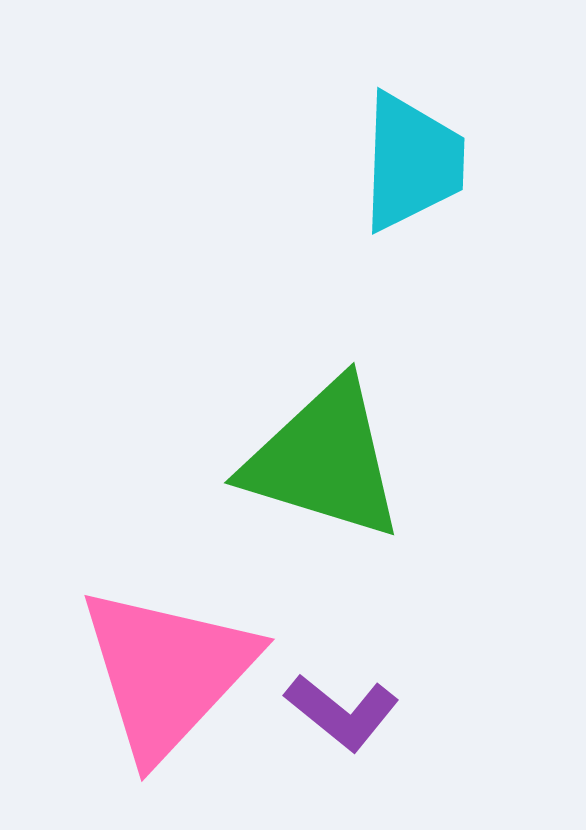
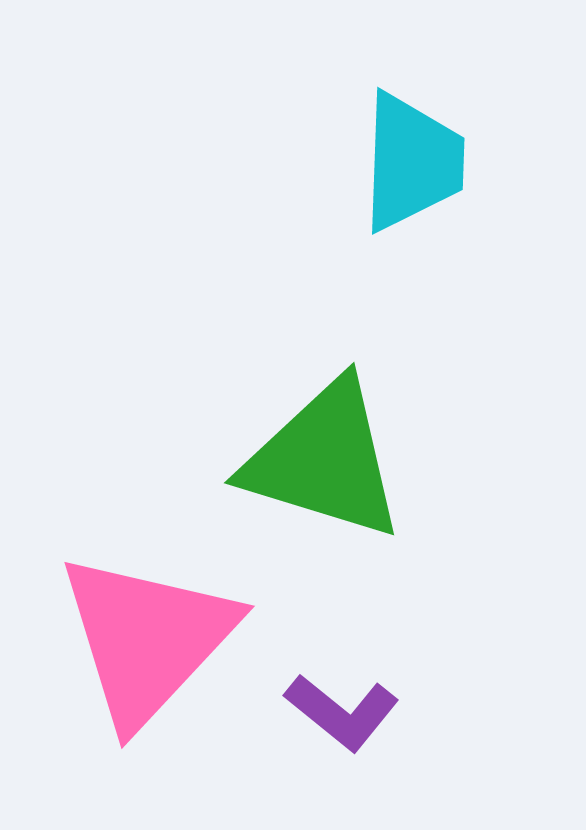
pink triangle: moved 20 px left, 33 px up
